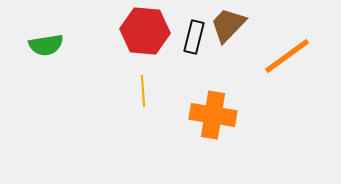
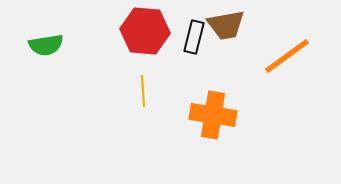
brown trapezoid: moved 2 px left; rotated 144 degrees counterclockwise
